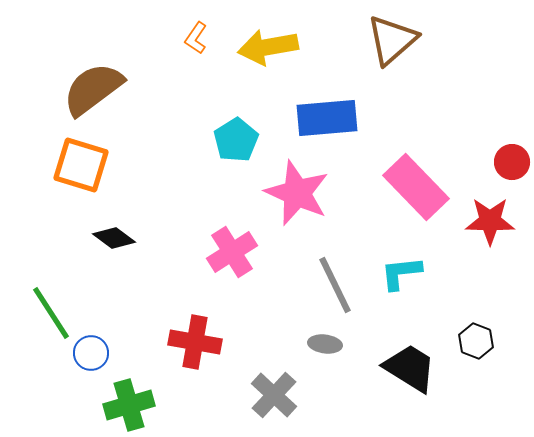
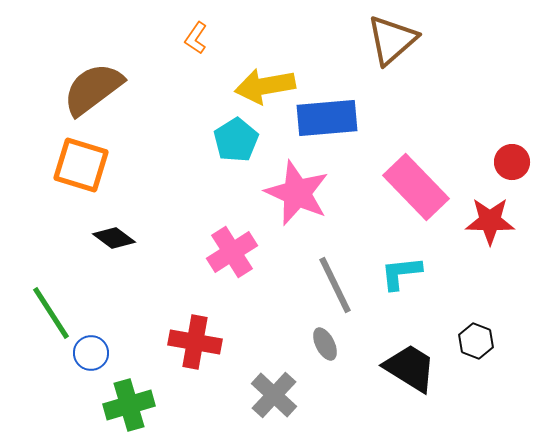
yellow arrow: moved 3 px left, 39 px down
gray ellipse: rotated 56 degrees clockwise
